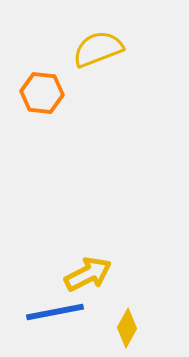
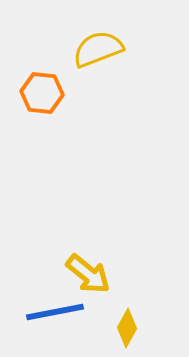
yellow arrow: rotated 66 degrees clockwise
